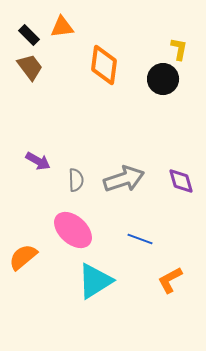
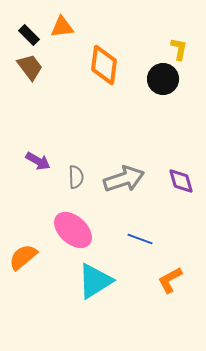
gray semicircle: moved 3 px up
